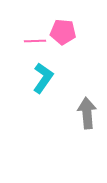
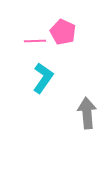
pink pentagon: rotated 20 degrees clockwise
